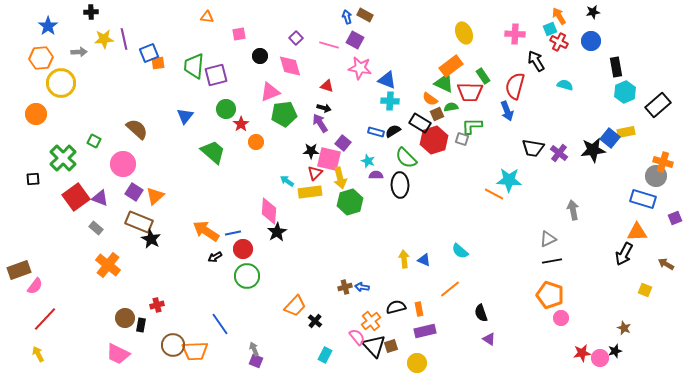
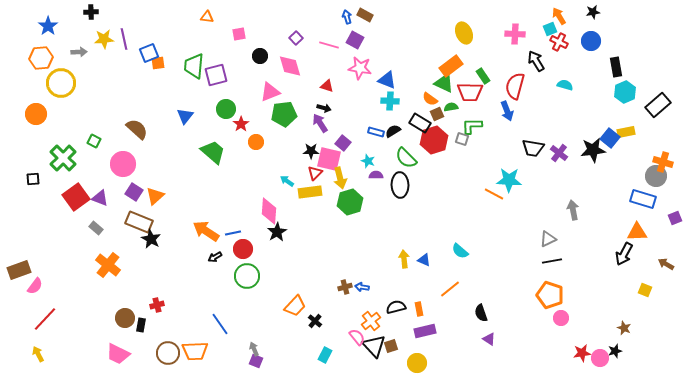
brown circle at (173, 345): moved 5 px left, 8 px down
